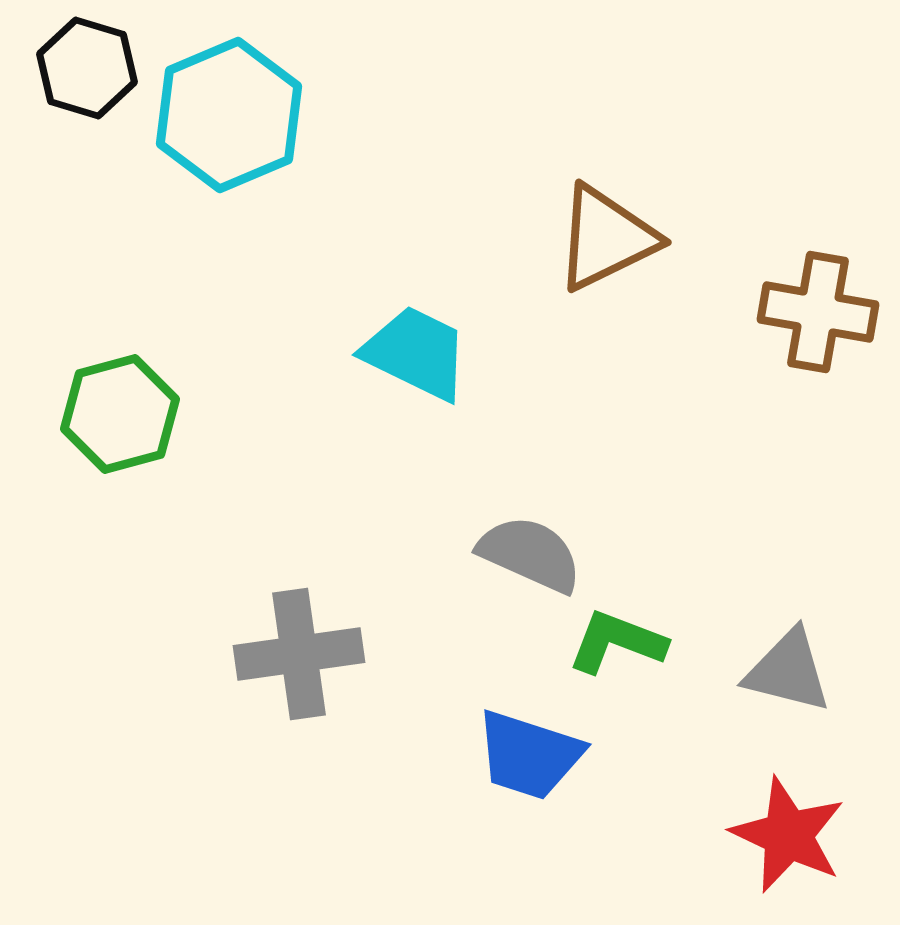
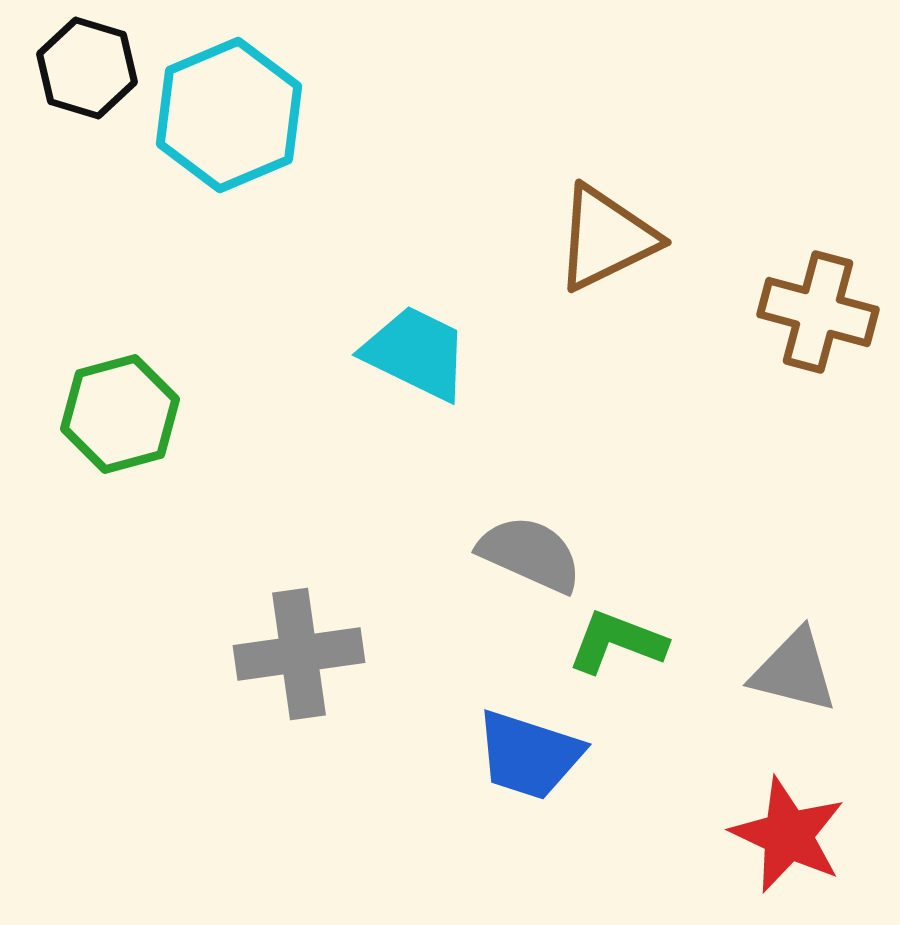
brown cross: rotated 5 degrees clockwise
gray triangle: moved 6 px right
